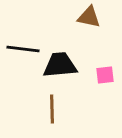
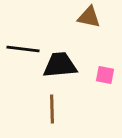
pink square: rotated 18 degrees clockwise
